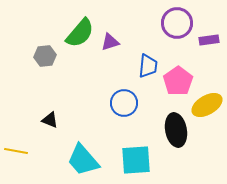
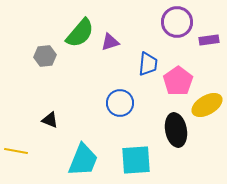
purple circle: moved 1 px up
blue trapezoid: moved 2 px up
blue circle: moved 4 px left
cyan trapezoid: rotated 117 degrees counterclockwise
